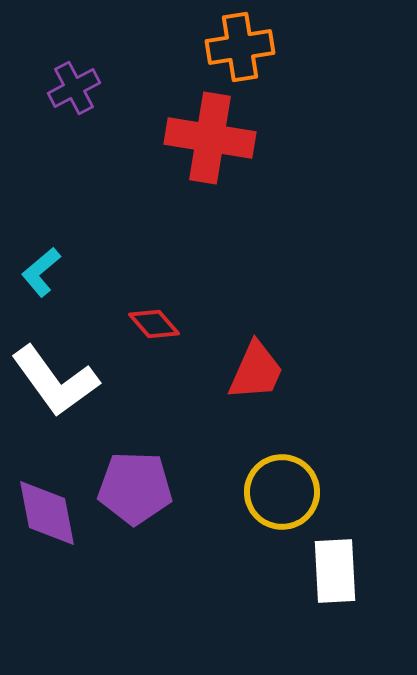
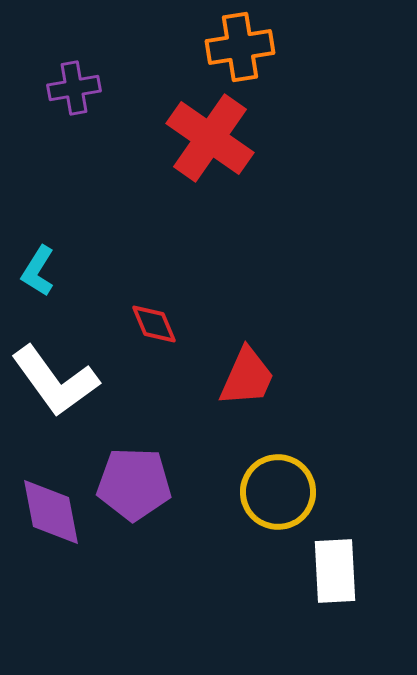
purple cross: rotated 18 degrees clockwise
red cross: rotated 26 degrees clockwise
cyan L-shape: moved 3 px left, 1 px up; rotated 18 degrees counterclockwise
red diamond: rotated 18 degrees clockwise
red trapezoid: moved 9 px left, 6 px down
purple pentagon: moved 1 px left, 4 px up
yellow circle: moved 4 px left
purple diamond: moved 4 px right, 1 px up
